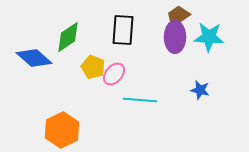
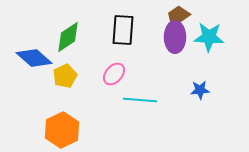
yellow pentagon: moved 28 px left, 9 px down; rotated 25 degrees clockwise
blue star: rotated 18 degrees counterclockwise
